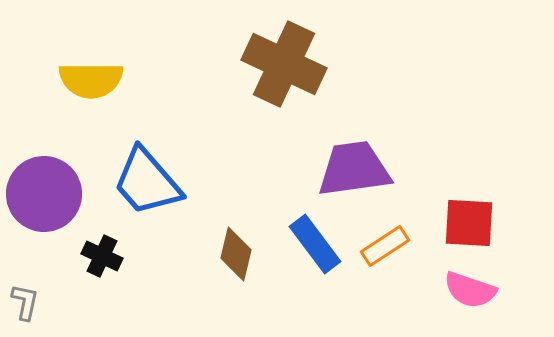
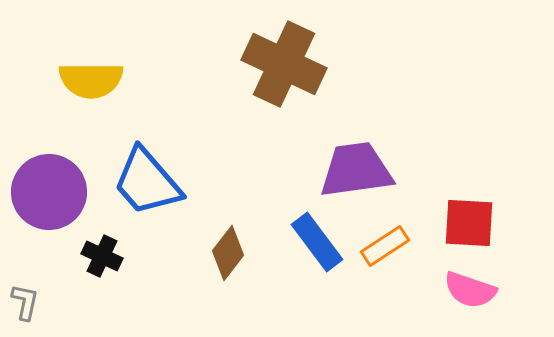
purple trapezoid: moved 2 px right, 1 px down
purple circle: moved 5 px right, 2 px up
blue rectangle: moved 2 px right, 2 px up
brown diamond: moved 8 px left, 1 px up; rotated 24 degrees clockwise
